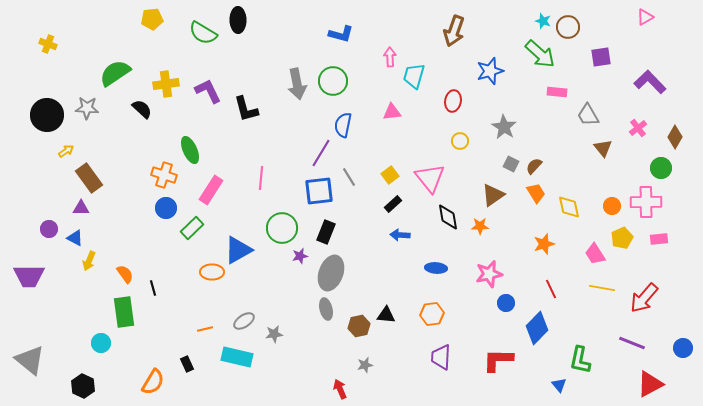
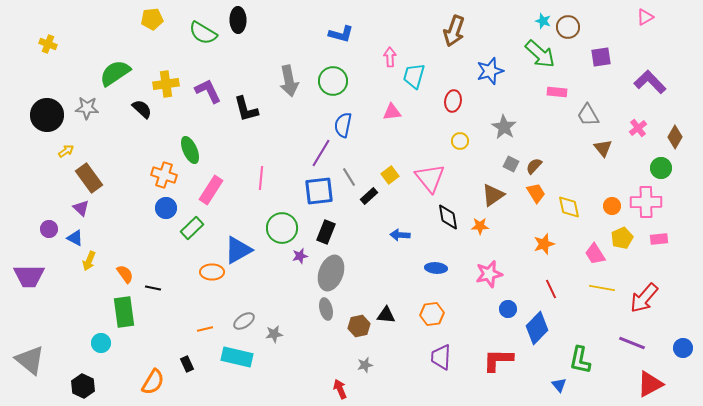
gray arrow at (297, 84): moved 8 px left, 3 px up
black rectangle at (393, 204): moved 24 px left, 8 px up
purple triangle at (81, 208): rotated 42 degrees clockwise
black line at (153, 288): rotated 63 degrees counterclockwise
blue circle at (506, 303): moved 2 px right, 6 px down
